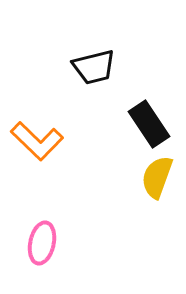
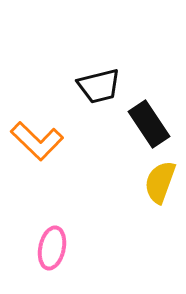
black trapezoid: moved 5 px right, 19 px down
yellow semicircle: moved 3 px right, 5 px down
pink ellipse: moved 10 px right, 5 px down
